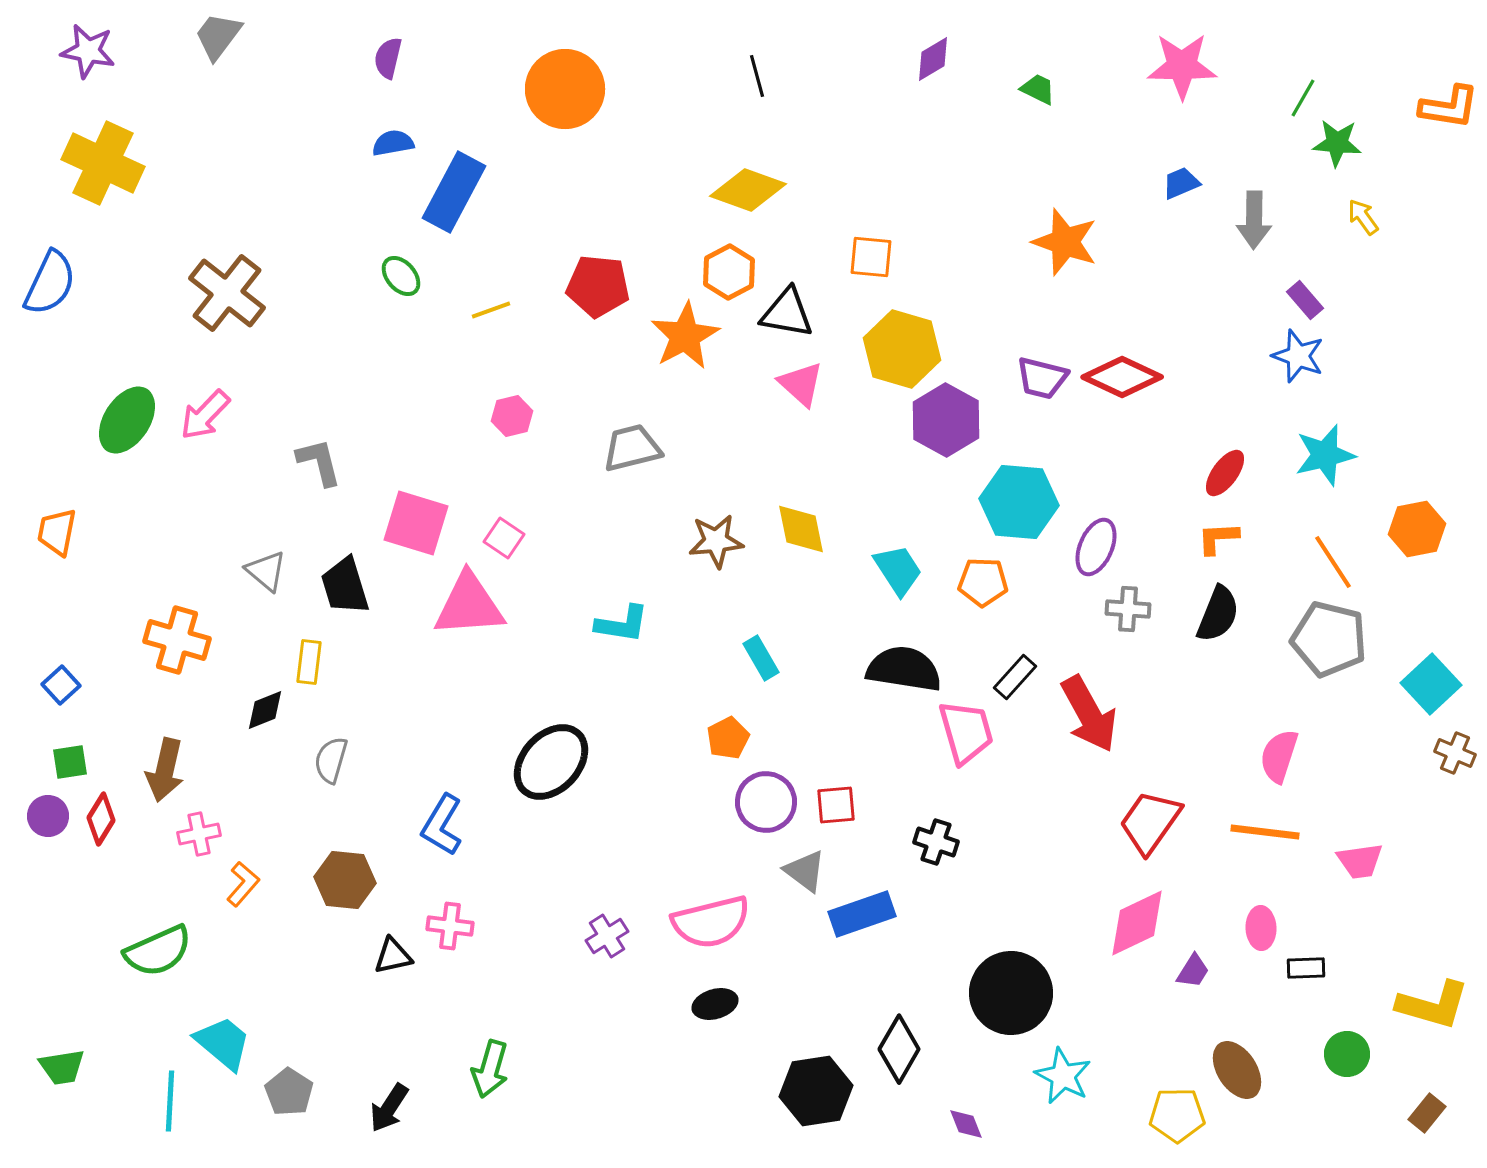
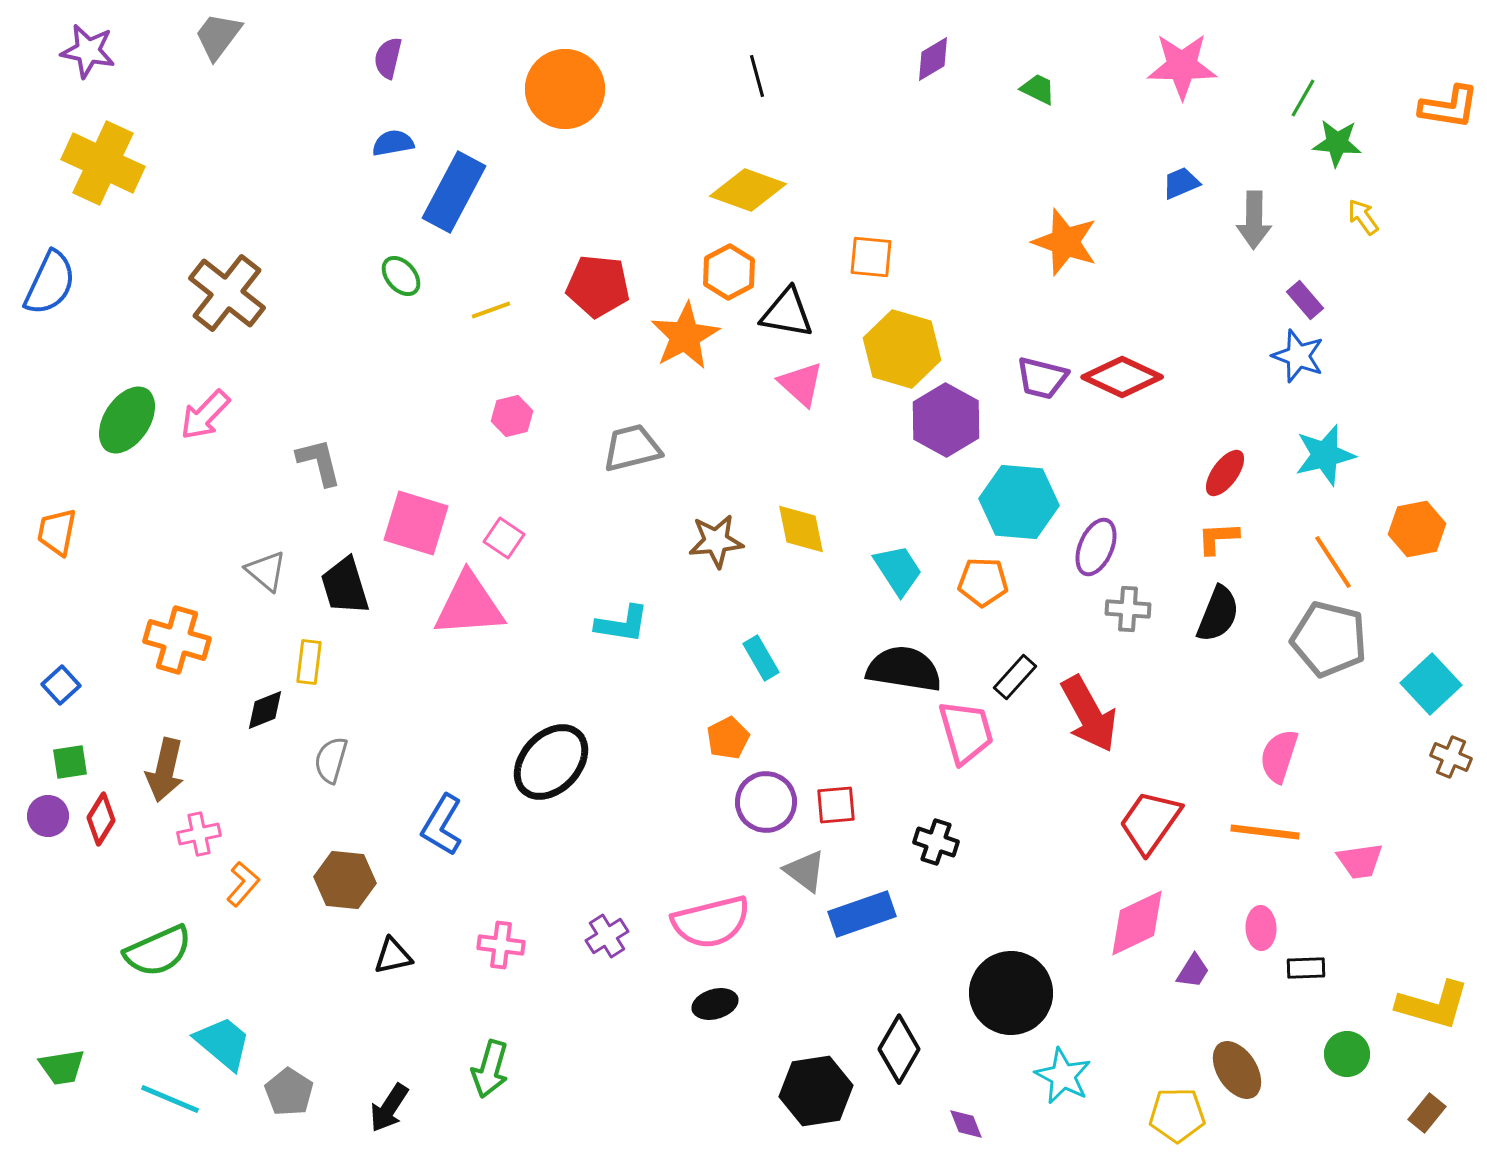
brown cross at (1455, 753): moved 4 px left, 4 px down
pink cross at (450, 926): moved 51 px right, 19 px down
cyan line at (170, 1101): moved 2 px up; rotated 70 degrees counterclockwise
